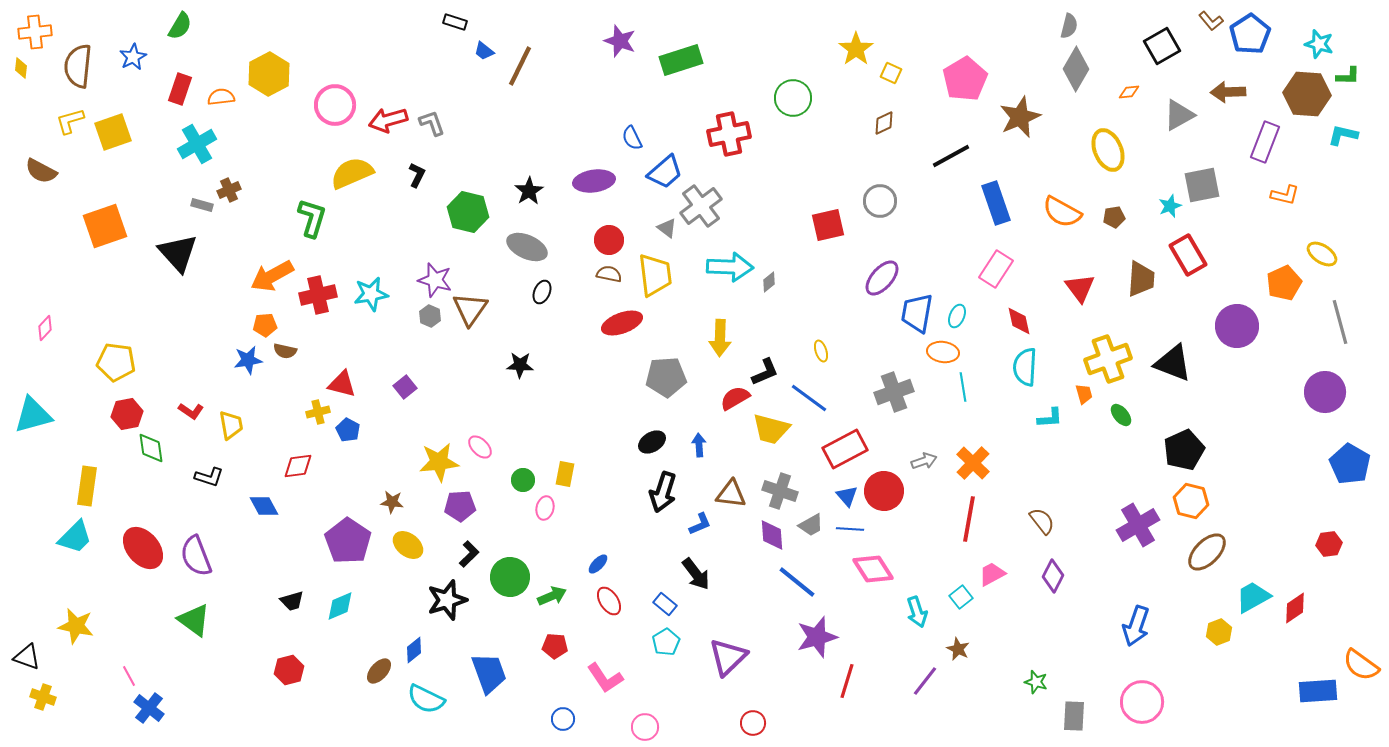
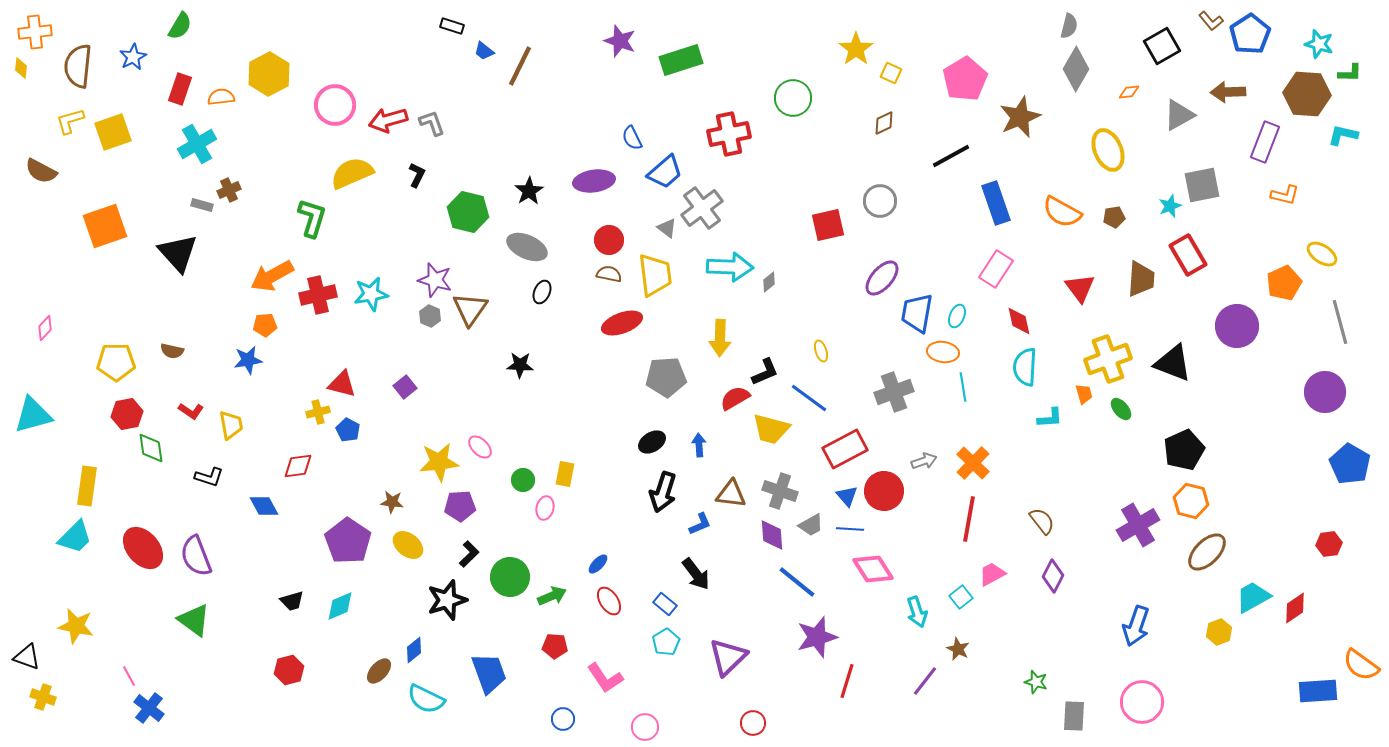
black rectangle at (455, 22): moved 3 px left, 4 px down
green L-shape at (1348, 76): moved 2 px right, 3 px up
gray cross at (701, 206): moved 1 px right, 2 px down
brown semicircle at (285, 351): moved 113 px left
yellow pentagon at (116, 362): rotated 9 degrees counterclockwise
green ellipse at (1121, 415): moved 6 px up
